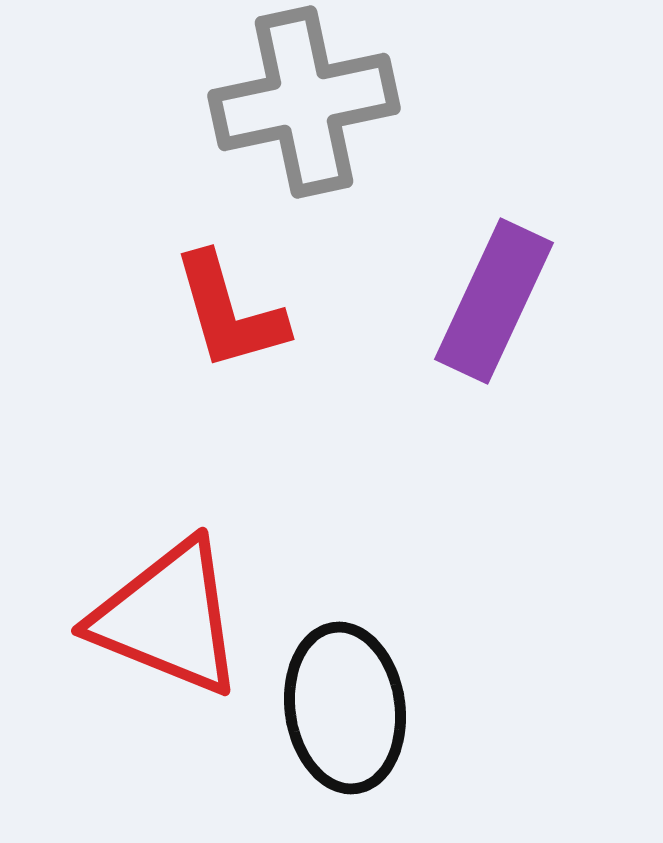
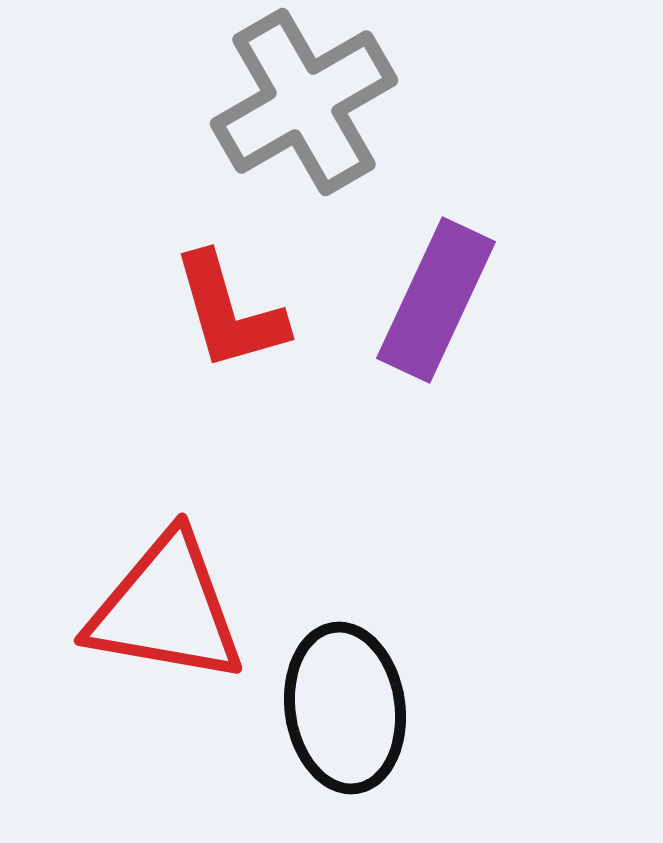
gray cross: rotated 18 degrees counterclockwise
purple rectangle: moved 58 px left, 1 px up
red triangle: moved 2 px left, 9 px up; rotated 12 degrees counterclockwise
